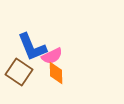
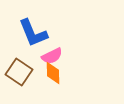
blue L-shape: moved 1 px right, 14 px up
orange diamond: moved 3 px left
